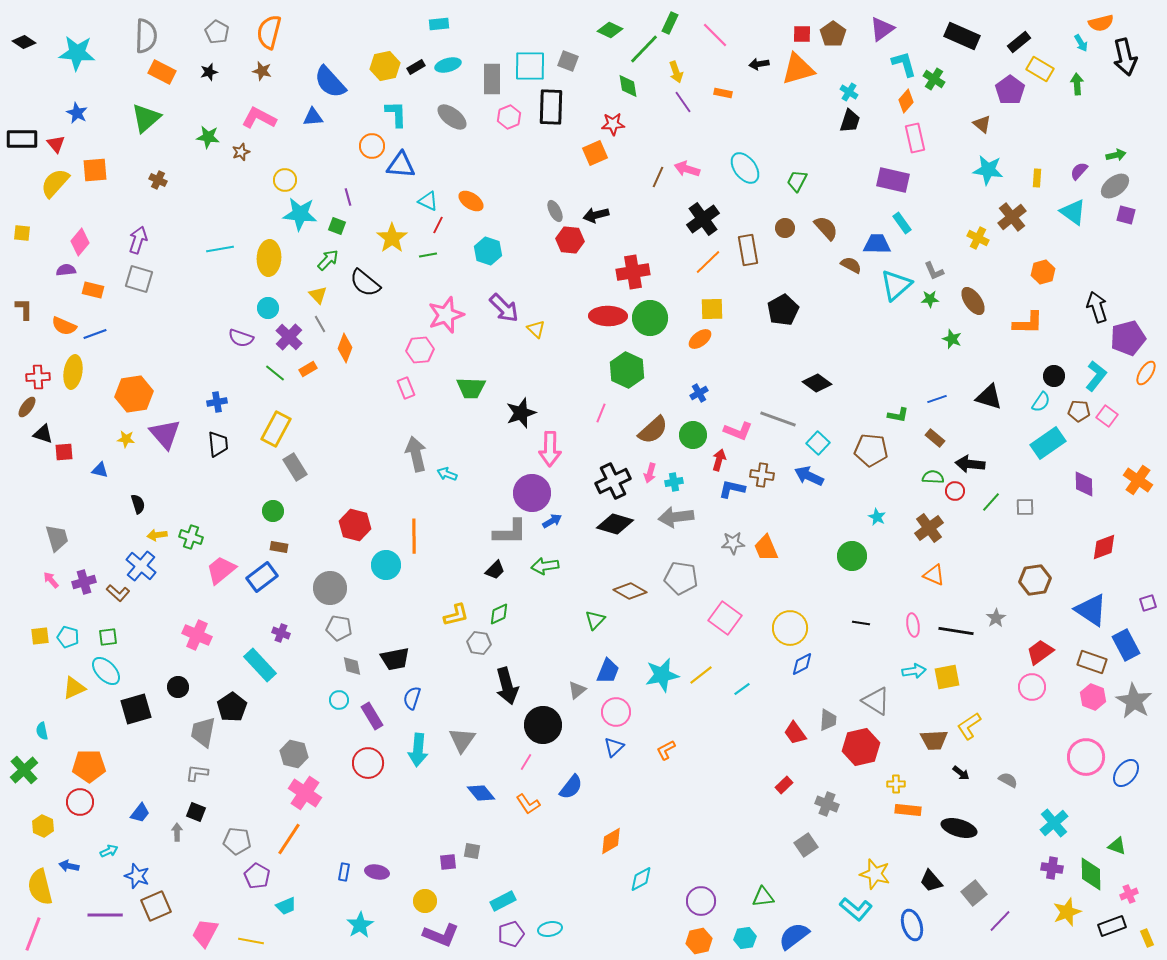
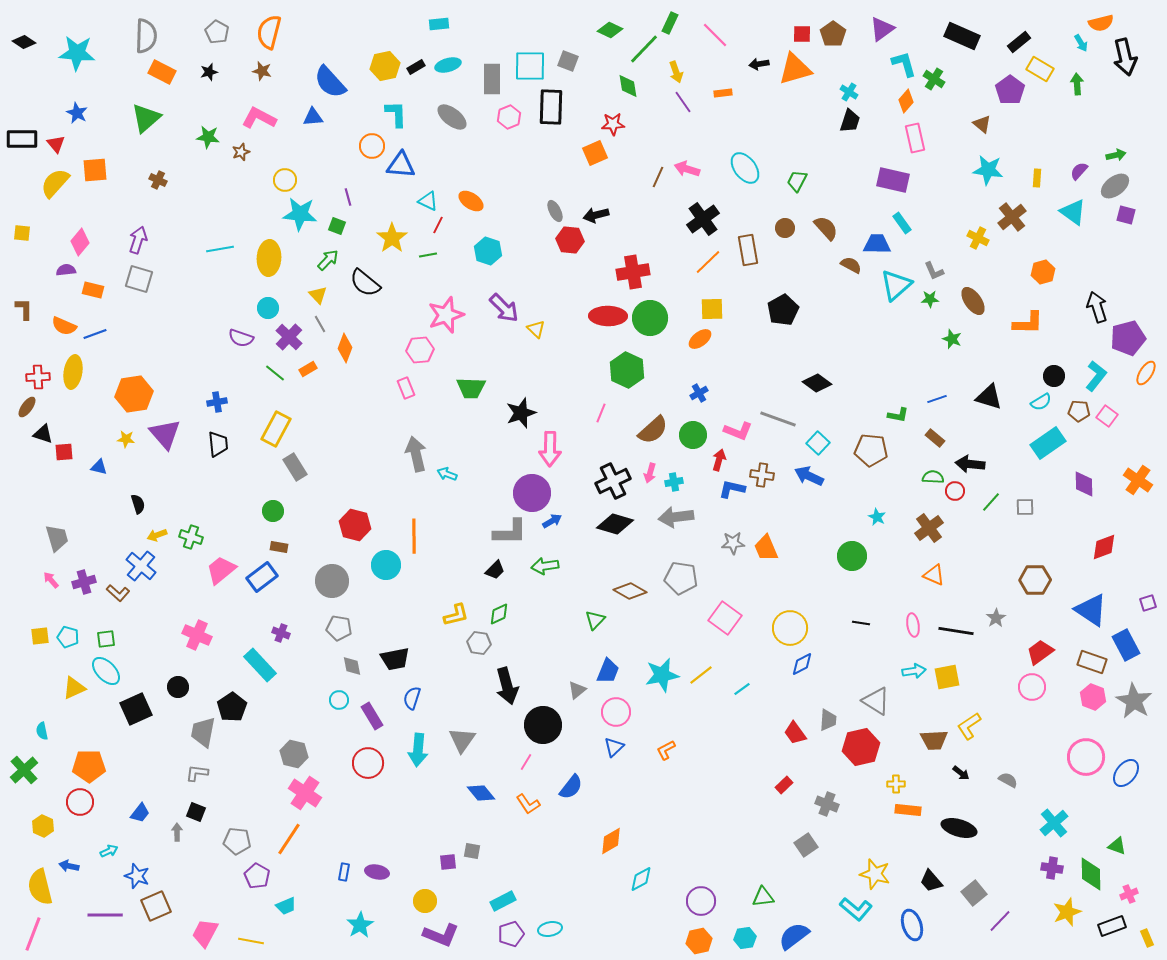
orange triangle at (798, 69): moved 3 px left
orange rectangle at (723, 93): rotated 18 degrees counterclockwise
cyan semicircle at (1041, 402): rotated 25 degrees clockwise
blue triangle at (100, 470): moved 1 px left, 3 px up
yellow arrow at (157, 535): rotated 12 degrees counterclockwise
brown hexagon at (1035, 580): rotated 8 degrees clockwise
gray circle at (330, 588): moved 2 px right, 7 px up
green square at (108, 637): moved 2 px left, 2 px down
black square at (136, 709): rotated 8 degrees counterclockwise
